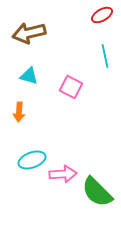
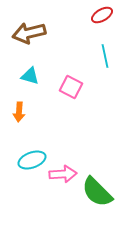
cyan triangle: moved 1 px right
